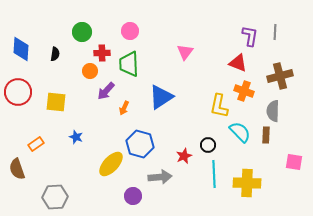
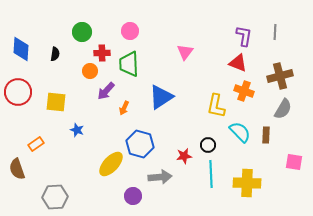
purple L-shape: moved 6 px left
yellow L-shape: moved 3 px left
gray semicircle: moved 10 px right, 2 px up; rotated 150 degrees counterclockwise
blue star: moved 1 px right, 7 px up
red star: rotated 14 degrees clockwise
cyan line: moved 3 px left
